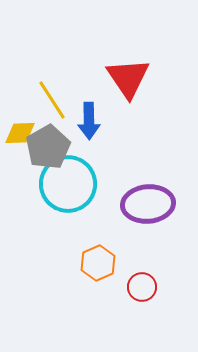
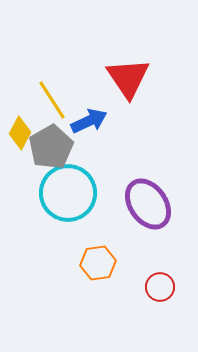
blue arrow: rotated 114 degrees counterclockwise
yellow diamond: rotated 60 degrees counterclockwise
gray pentagon: moved 3 px right
cyan circle: moved 9 px down
purple ellipse: rotated 60 degrees clockwise
orange hexagon: rotated 16 degrees clockwise
red circle: moved 18 px right
